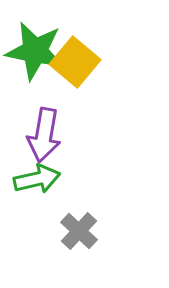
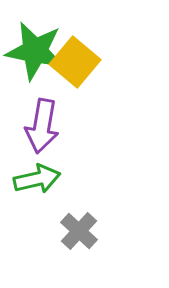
purple arrow: moved 2 px left, 9 px up
